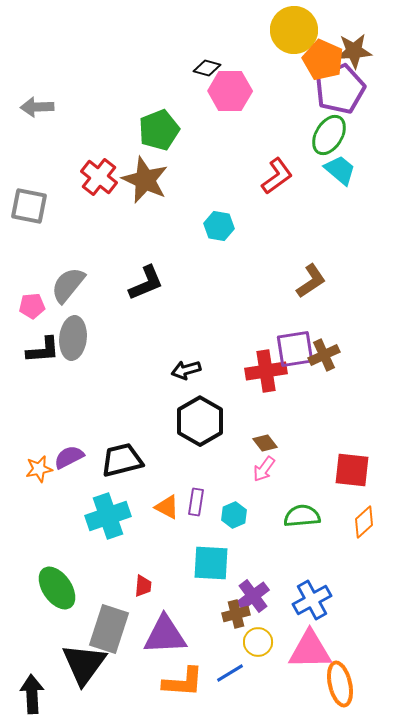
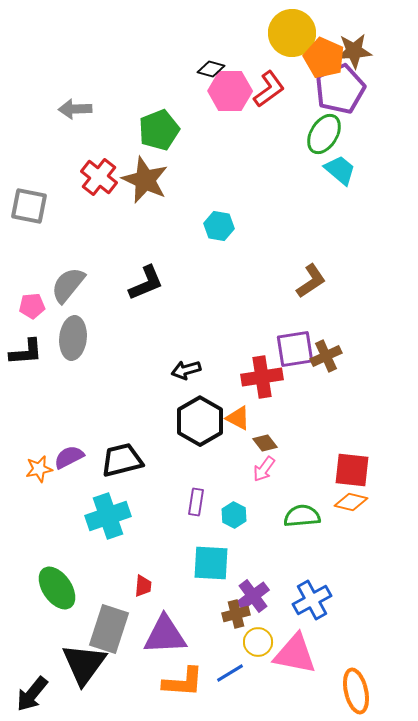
yellow circle at (294, 30): moved 2 px left, 3 px down
orange pentagon at (323, 60): moved 1 px right, 2 px up
black diamond at (207, 68): moved 4 px right, 1 px down
gray arrow at (37, 107): moved 38 px right, 2 px down
green ellipse at (329, 135): moved 5 px left, 1 px up
red L-shape at (277, 176): moved 8 px left, 87 px up
black L-shape at (43, 350): moved 17 px left, 2 px down
brown cross at (324, 355): moved 2 px right, 1 px down
red cross at (266, 371): moved 4 px left, 6 px down
orange triangle at (167, 507): moved 71 px right, 89 px up
cyan hexagon at (234, 515): rotated 10 degrees counterclockwise
orange diamond at (364, 522): moved 13 px left, 20 px up; rotated 56 degrees clockwise
pink triangle at (310, 650): moved 15 px left, 4 px down; rotated 12 degrees clockwise
orange ellipse at (340, 684): moved 16 px right, 7 px down
black arrow at (32, 694): rotated 138 degrees counterclockwise
